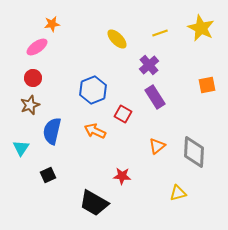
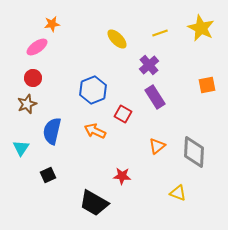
brown star: moved 3 px left, 1 px up
yellow triangle: rotated 36 degrees clockwise
